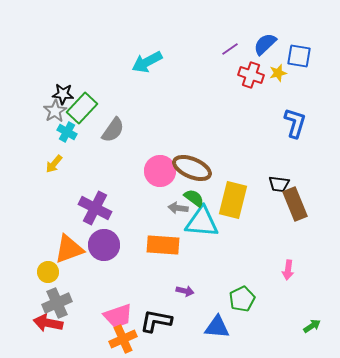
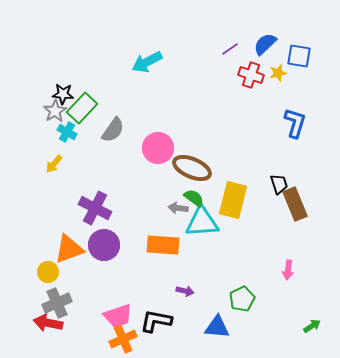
pink circle: moved 2 px left, 23 px up
black trapezoid: rotated 115 degrees counterclockwise
cyan triangle: rotated 9 degrees counterclockwise
